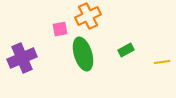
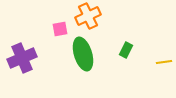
green rectangle: rotated 35 degrees counterclockwise
yellow line: moved 2 px right
